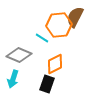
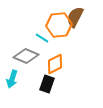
gray diamond: moved 7 px right, 1 px down
cyan arrow: moved 1 px left
